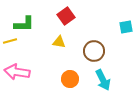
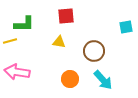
red square: rotated 30 degrees clockwise
cyan arrow: rotated 15 degrees counterclockwise
